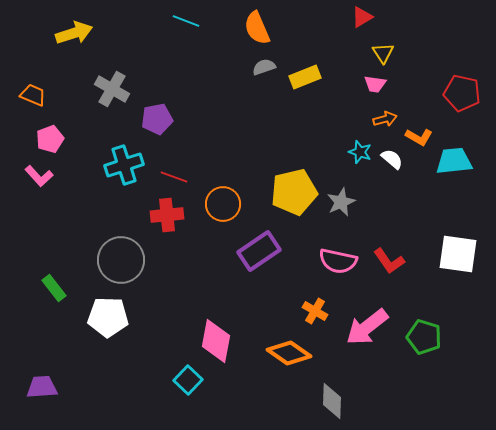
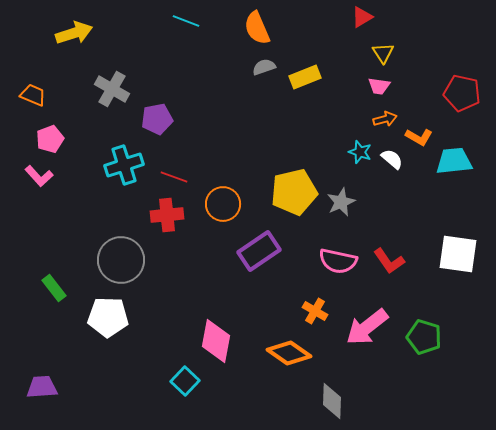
pink trapezoid: moved 4 px right, 2 px down
cyan square: moved 3 px left, 1 px down
